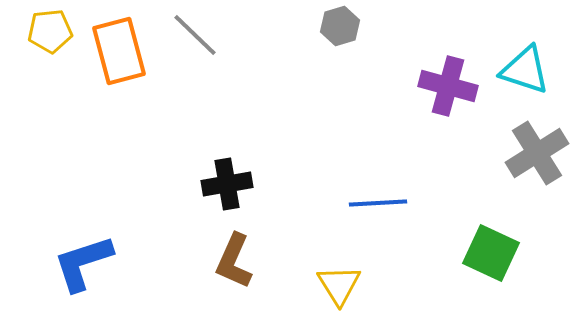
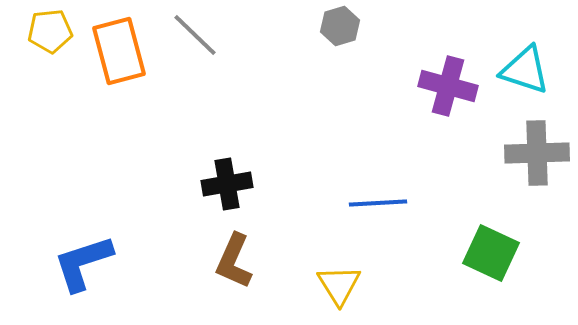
gray cross: rotated 30 degrees clockwise
